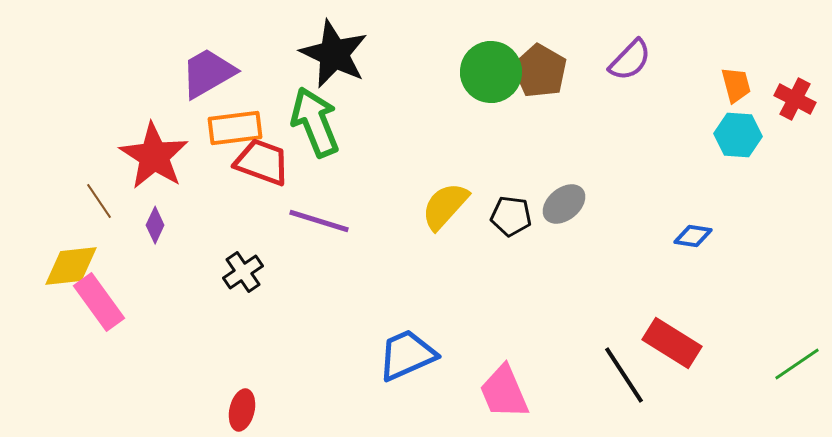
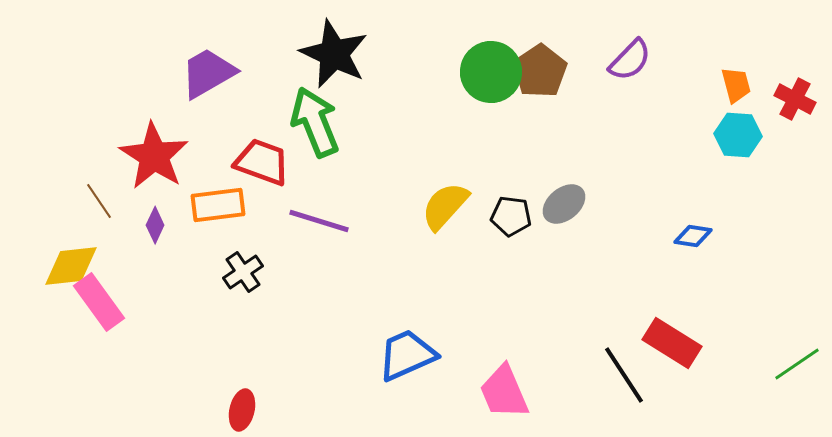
brown pentagon: rotated 8 degrees clockwise
orange rectangle: moved 17 px left, 77 px down
